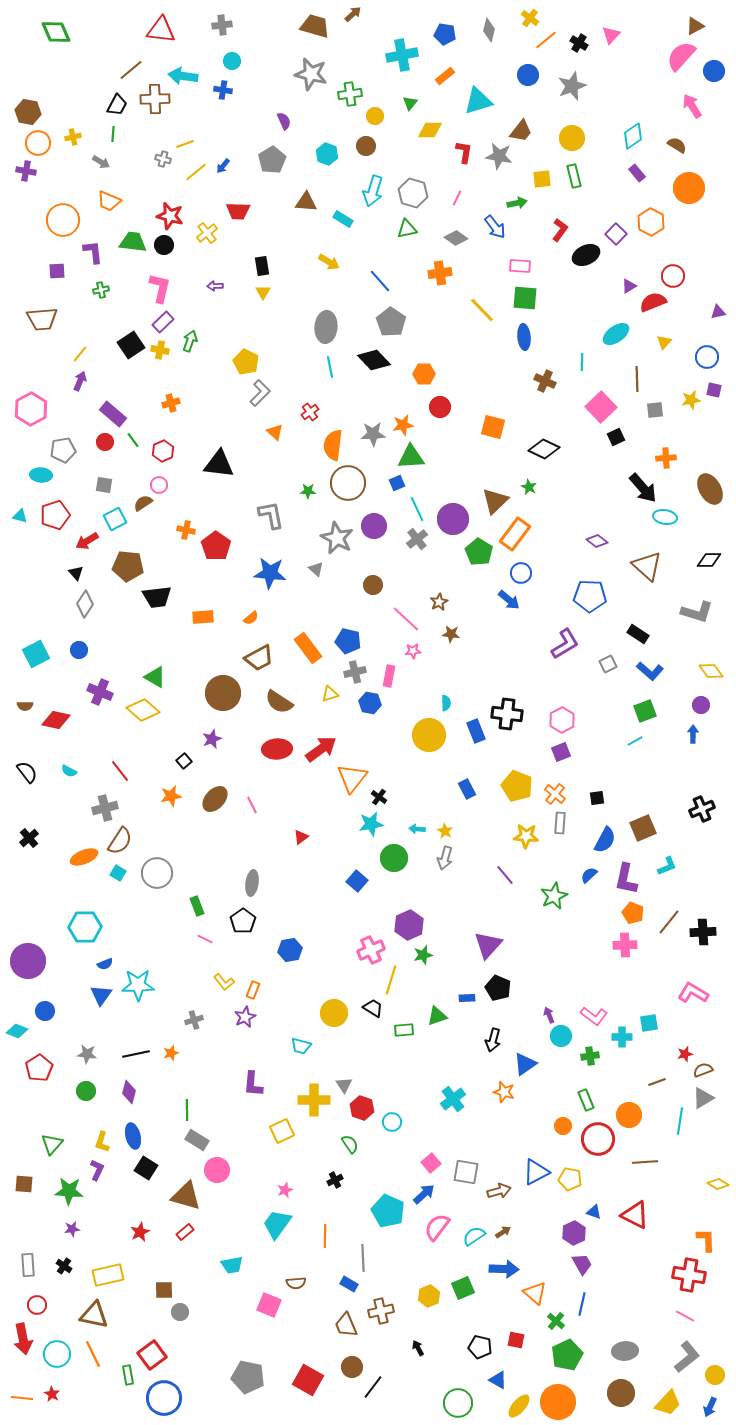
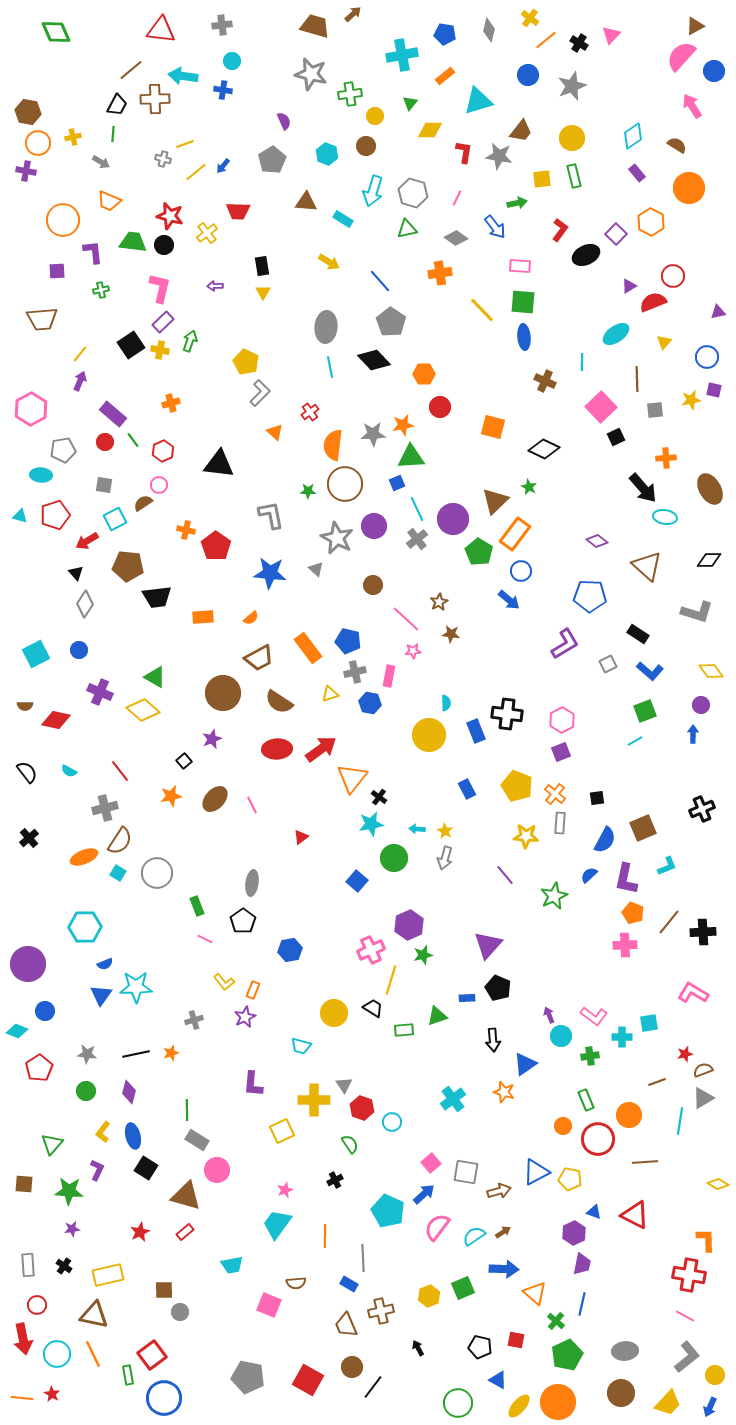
green square at (525, 298): moved 2 px left, 4 px down
brown circle at (348, 483): moved 3 px left, 1 px down
blue circle at (521, 573): moved 2 px up
purple circle at (28, 961): moved 3 px down
cyan star at (138, 985): moved 2 px left, 2 px down
black arrow at (493, 1040): rotated 20 degrees counterclockwise
yellow L-shape at (102, 1142): moved 1 px right, 10 px up; rotated 20 degrees clockwise
purple trapezoid at (582, 1264): rotated 40 degrees clockwise
